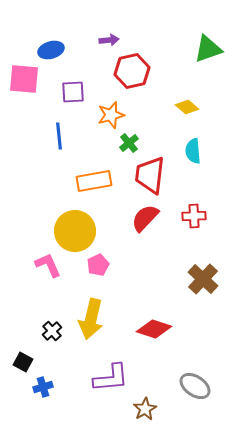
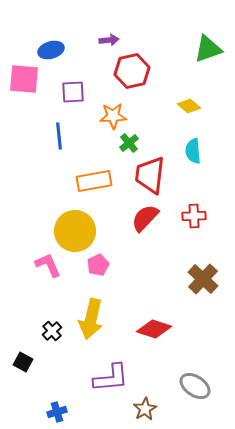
yellow diamond: moved 2 px right, 1 px up
orange star: moved 2 px right, 1 px down; rotated 12 degrees clockwise
blue cross: moved 14 px right, 25 px down
